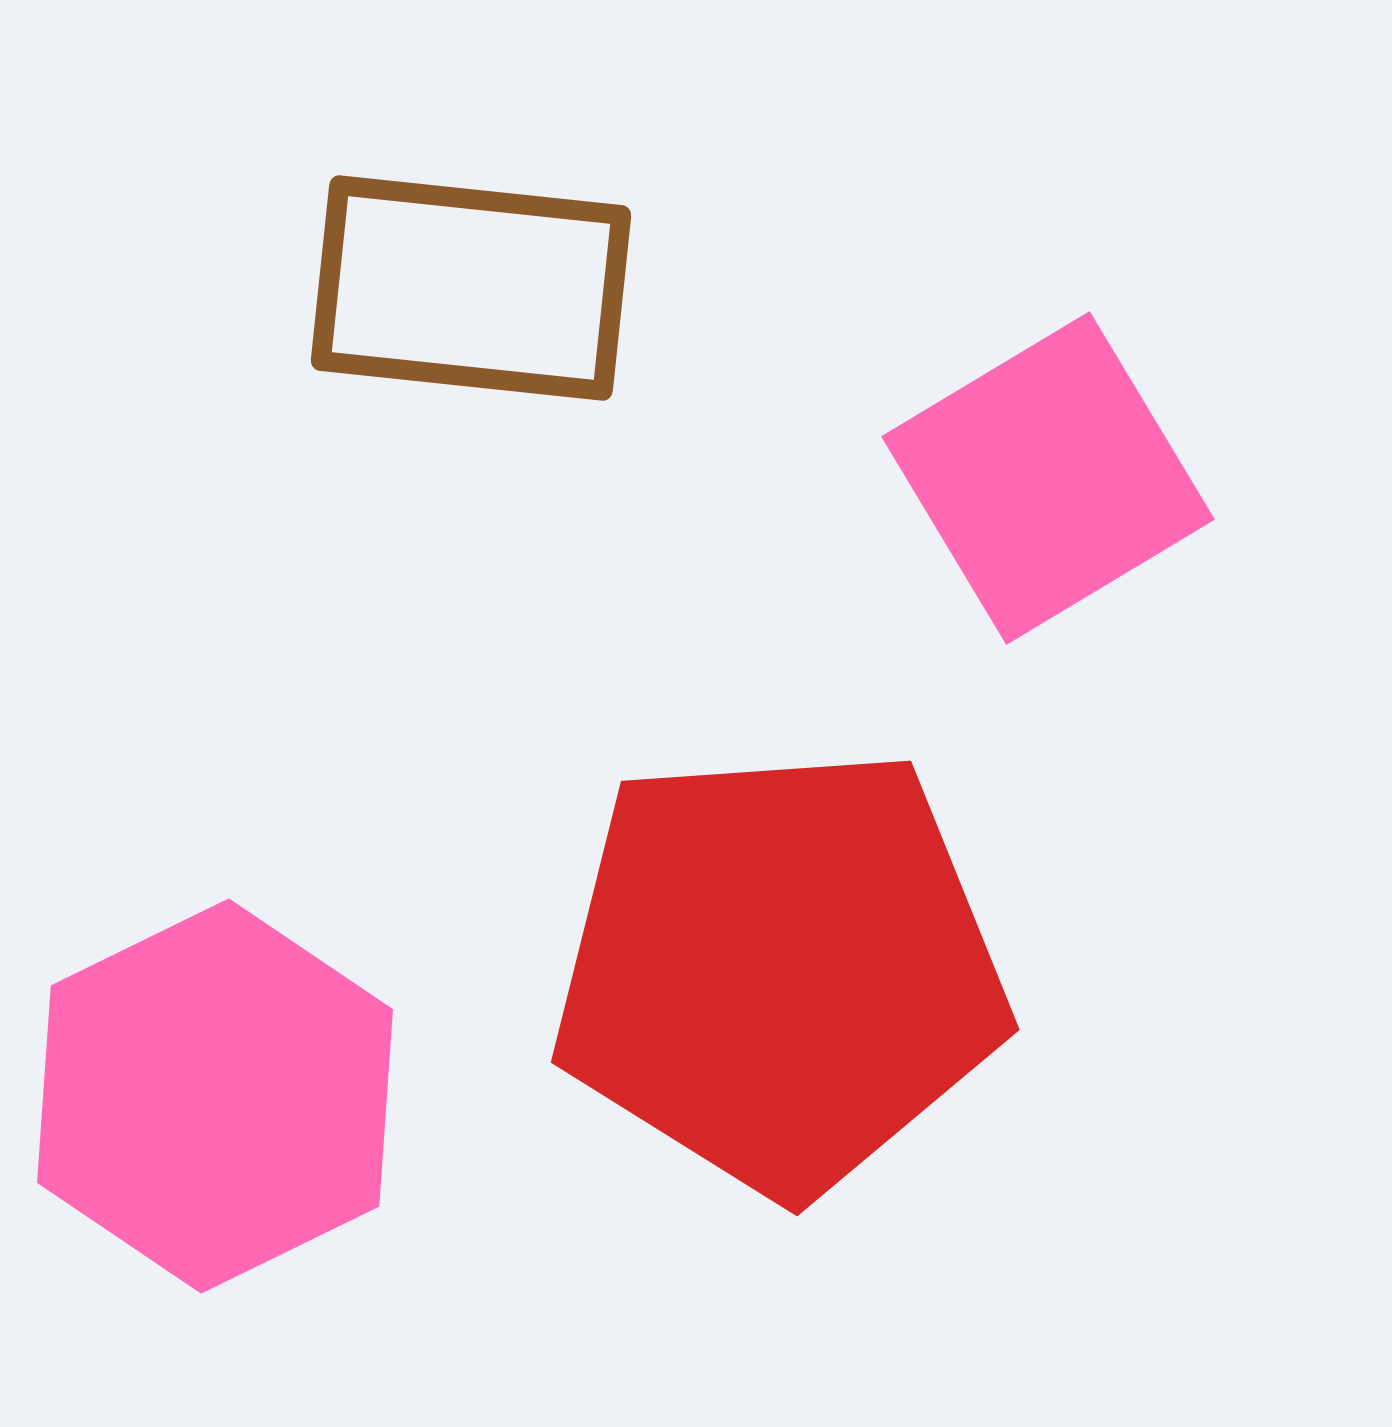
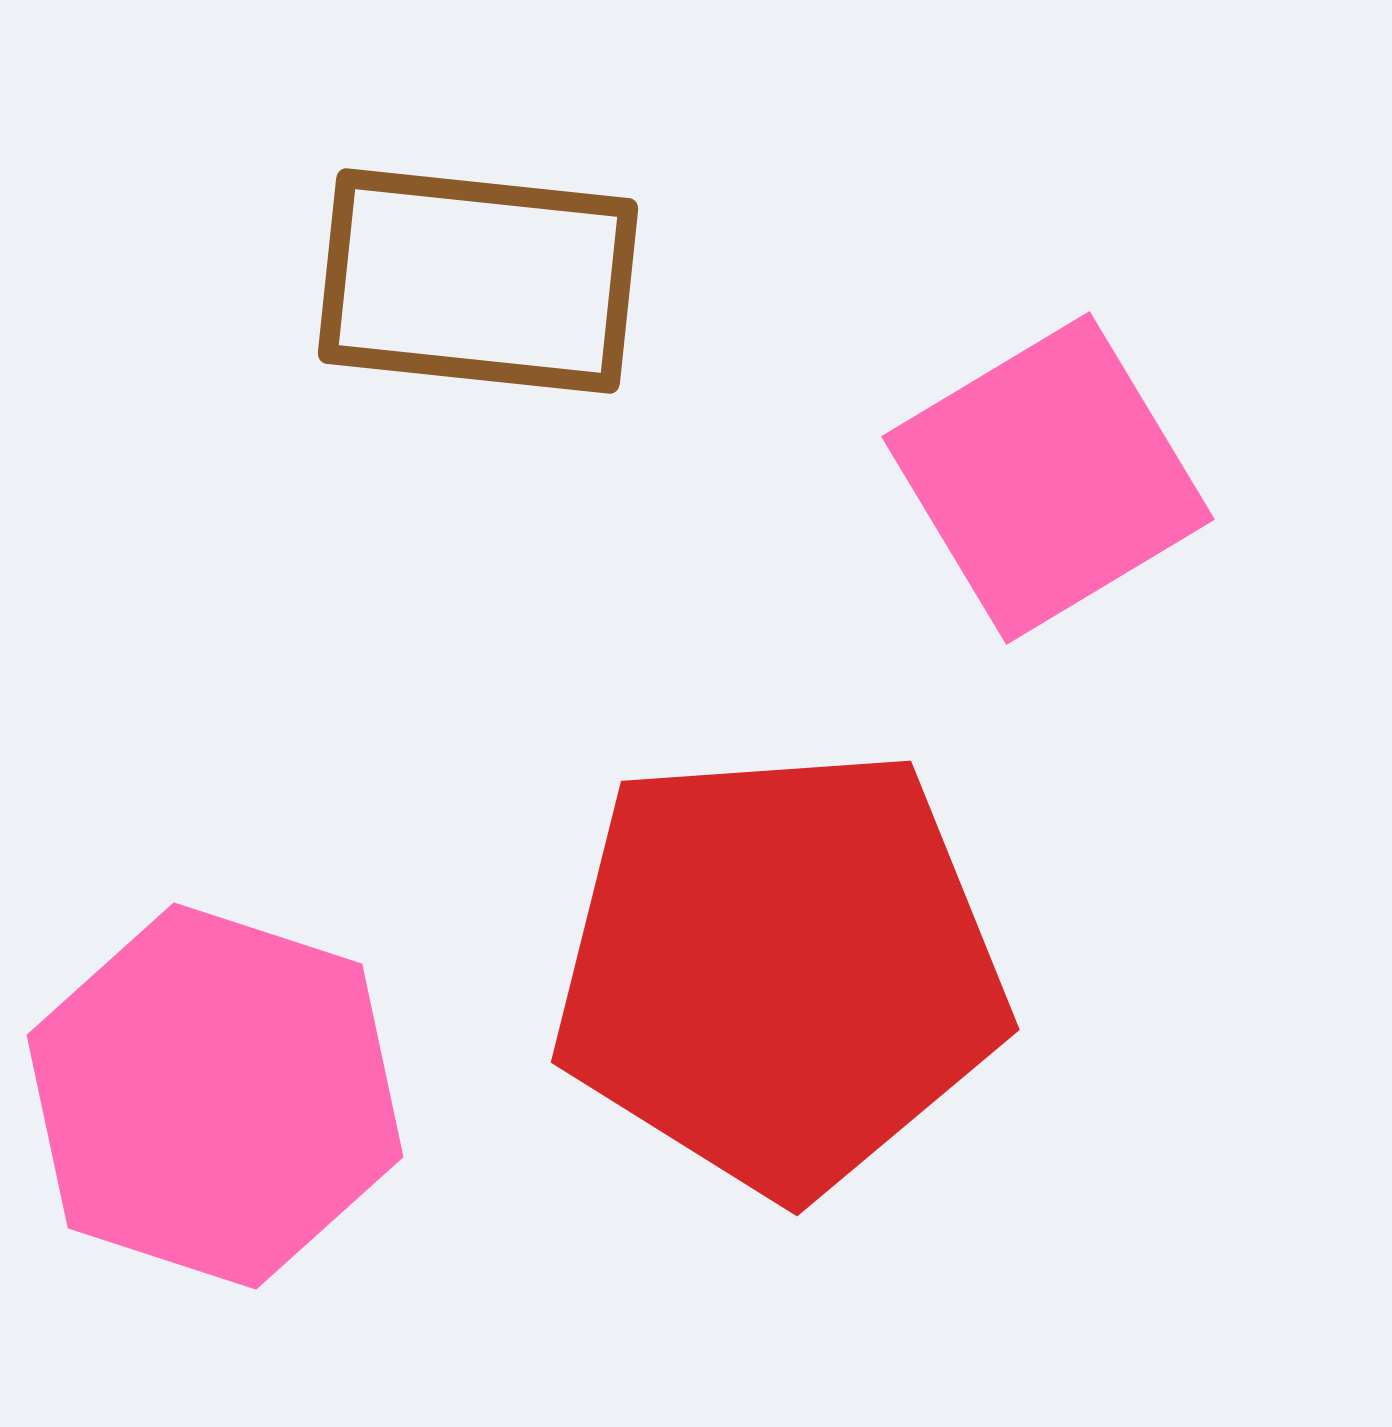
brown rectangle: moved 7 px right, 7 px up
pink hexagon: rotated 16 degrees counterclockwise
